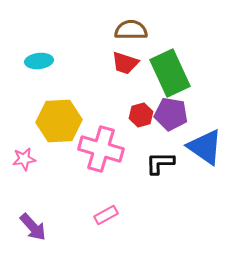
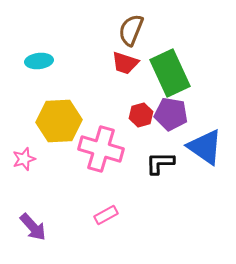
brown semicircle: rotated 68 degrees counterclockwise
pink star: rotated 10 degrees counterclockwise
